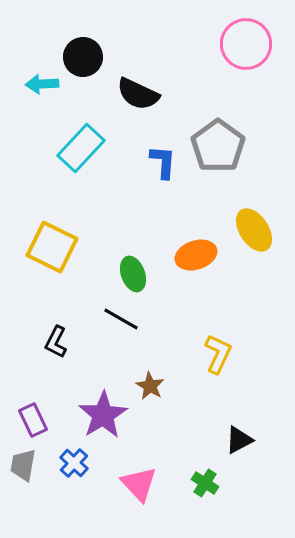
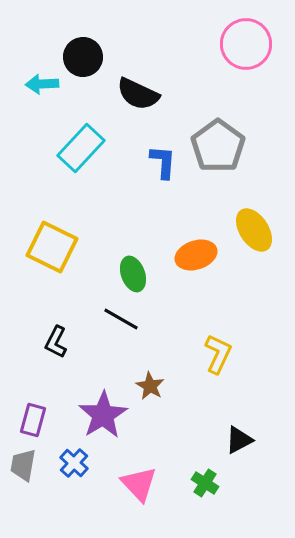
purple rectangle: rotated 40 degrees clockwise
